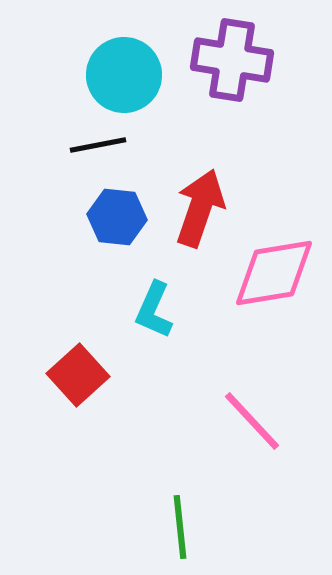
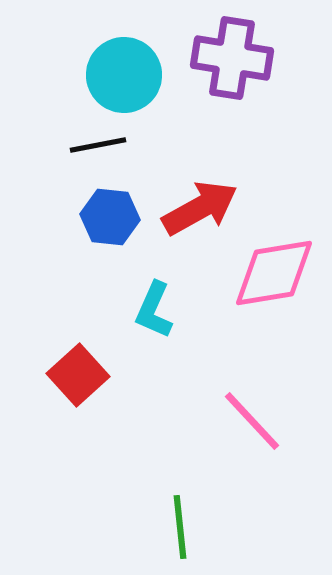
purple cross: moved 2 px up
red arrow: rotated 42 degrees clockwise
blue hexagon: moved 7 px left
